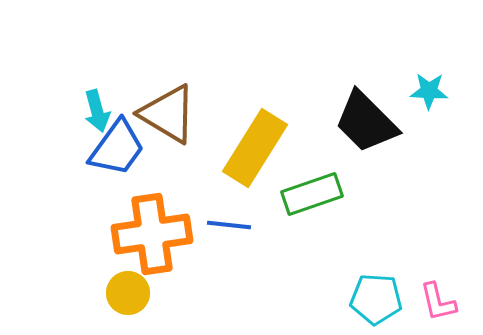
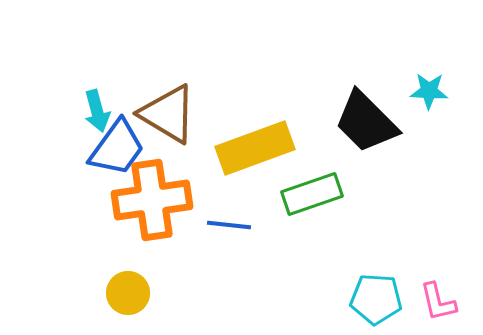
yellow rectangle: rotated 38 degrees clockwise
orange cross: moved 34 px up
